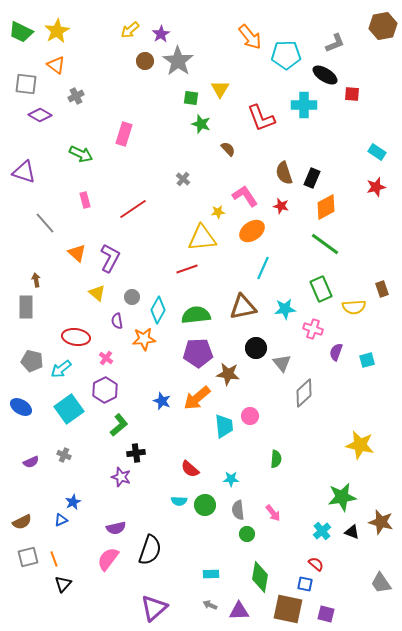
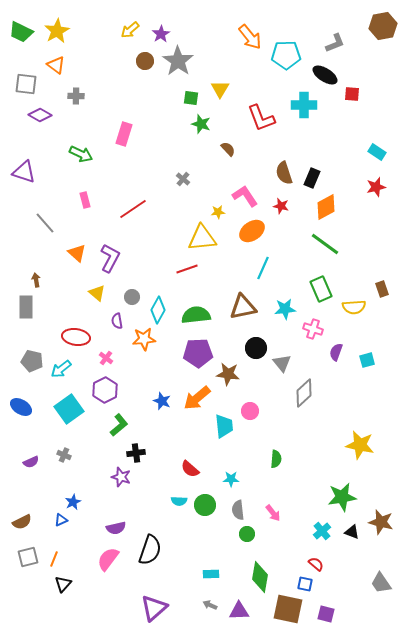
gray cross at (76, 96): rotated 28 degrees clockwise
pink circle at (250, 416): moved 5 px up
orange line at (54, 559): rotated 42 degrees clockwise
